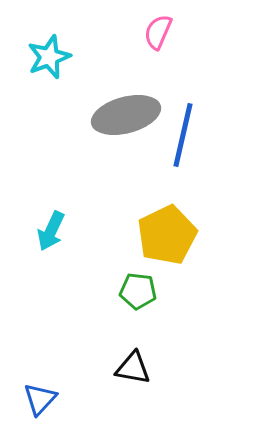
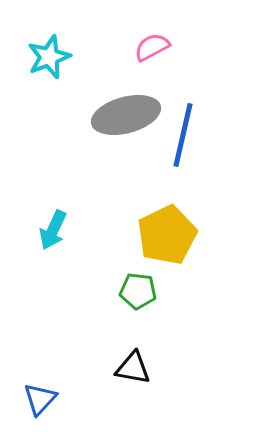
pink semicircle: moved 6 px left, 15 px down; rotated 39 degrees clockwise
cyan arrow: moved 2 px right, 1 px up
